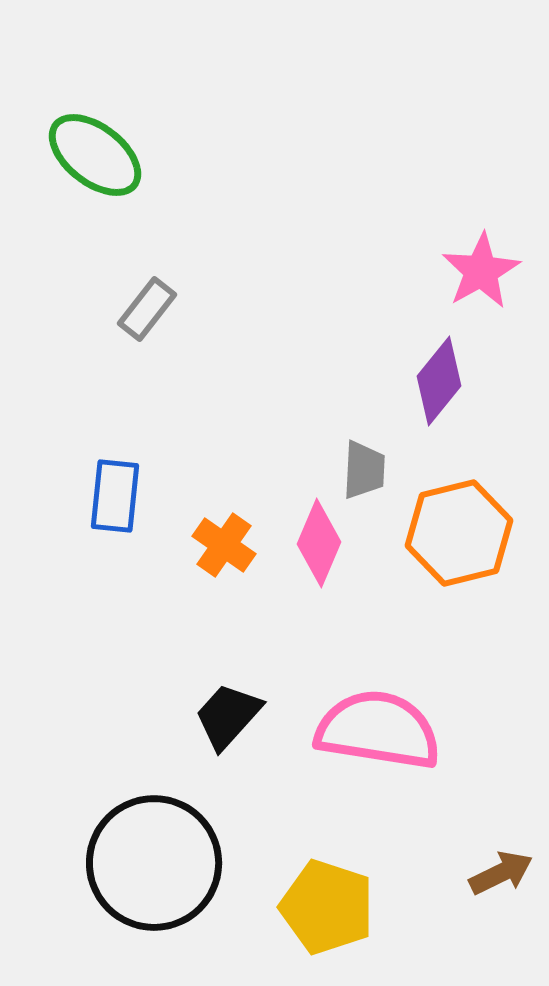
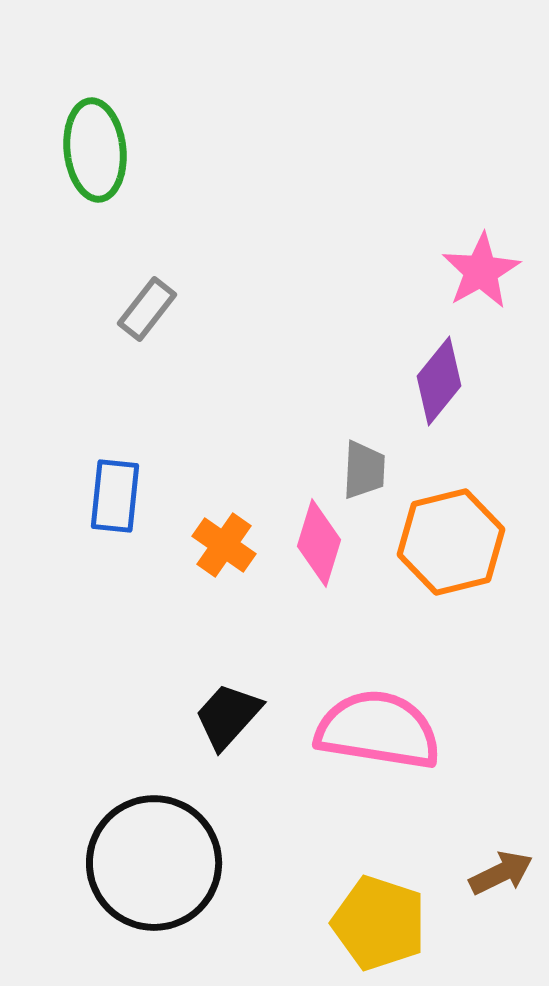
green ellipse: moved 5 px up; rotated 46 degrees clockwise
orange hexagon: moved 8 px left, 9 px down
pink diamond: rotated 6 degrees counterclockwise
yellow pentagon: moved 52 px right, 16 px down
